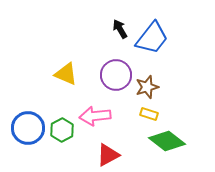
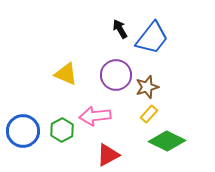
yellow rectangle: rotated 66 degrees counterclockwise
blue circle: moved 5 px left, 3 px down
green diamond: rotated 12 degrees counterclockwise
